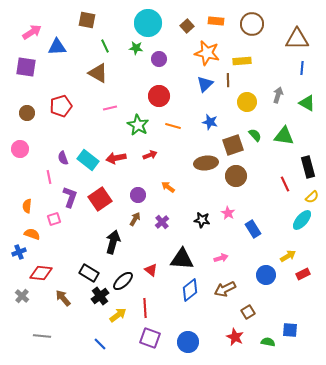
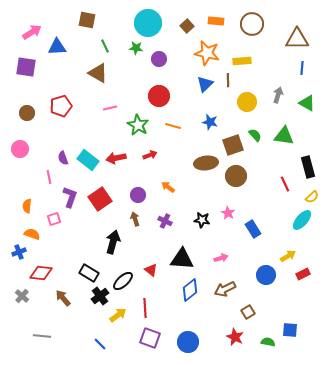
brown arrow at (135, 219): rotated 48 degrees counterclockwise
purple cross at (162, 222): moved 3 px right, 1 px up; rotated 24 degrees counterclockwise
